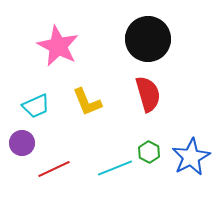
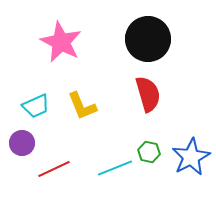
pink star: moved 3 px right, 4 px up
yellow L-shape: moved 5 px left, 4 px down
green hexagon: rotated 15 degrees counterclockwise
